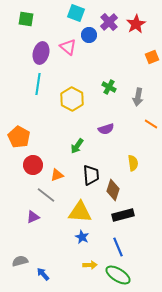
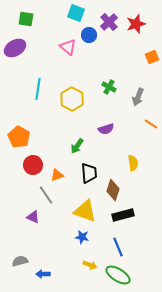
red star: rotated 12 degrees clockwise
purple ellipse: moved 26 px left, 5 px up; rotated 45 degrees clockwise
cyan line: moved 5 px down
gray arrow: rotated 12 degrees clockwise
black trapezoid: moved 2 px left, 2 px up
gray line: rotated 18 degrees clockwise
yellow triangle: moved 5 px right, 1 px up; rotated 15 degrees clockwise
purple triangle: rotated 48 degrees clockwise
blue star: rotated 16 degrees counterclockwise
yellow arrow: rotated 24 degrees clockwise
blue arrow: rotated 48 degrees counterclockwise
